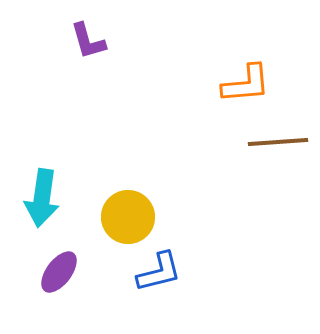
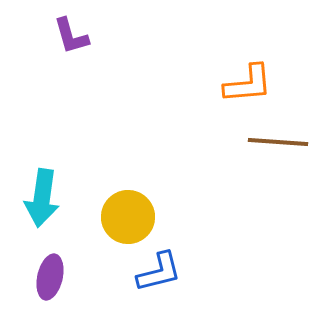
purple L-shape: moved 17 px left, 5 px up
orange L-shape: moved 2 px right
brown line: rotated 8 degrees clockwise
purple ellipse: moved 9 px left, 5 px down; rotated 24 degrees counterclockwise
